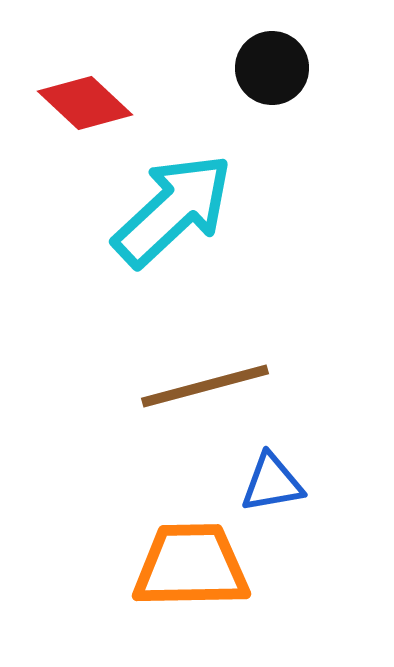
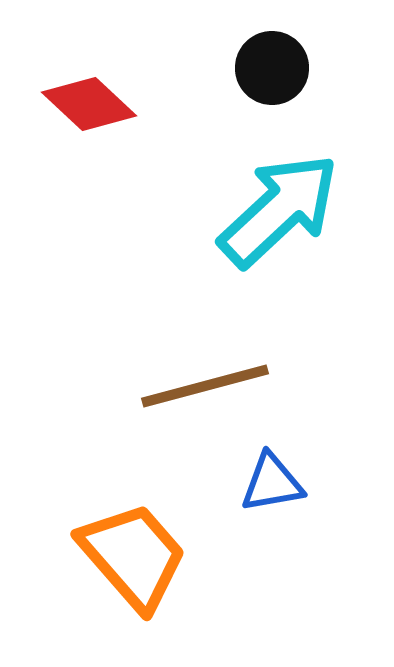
red diamond: moved 4 px right, 1 px down
cyan arrow: moved 106 px right
orange trapezoid: moved 58 px left, 10 px up; rotated 50 degrees clockwise
